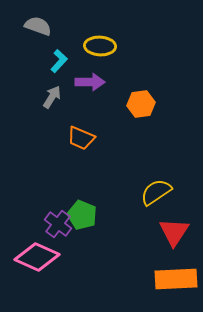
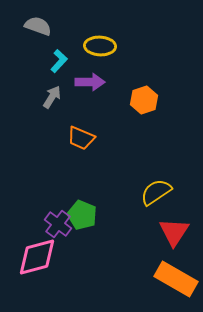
orange hexagon: moved 3 px right, 4 px up; rotated 12 degrees counterclockwise
pink diamond: rotated 39 degrees counterclockwise
orange rectangle: rotated 33 degrees clockwise
